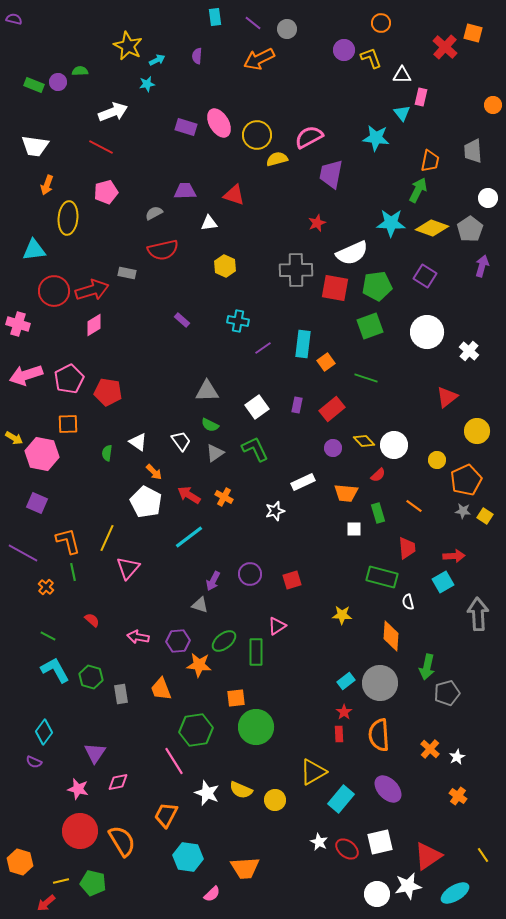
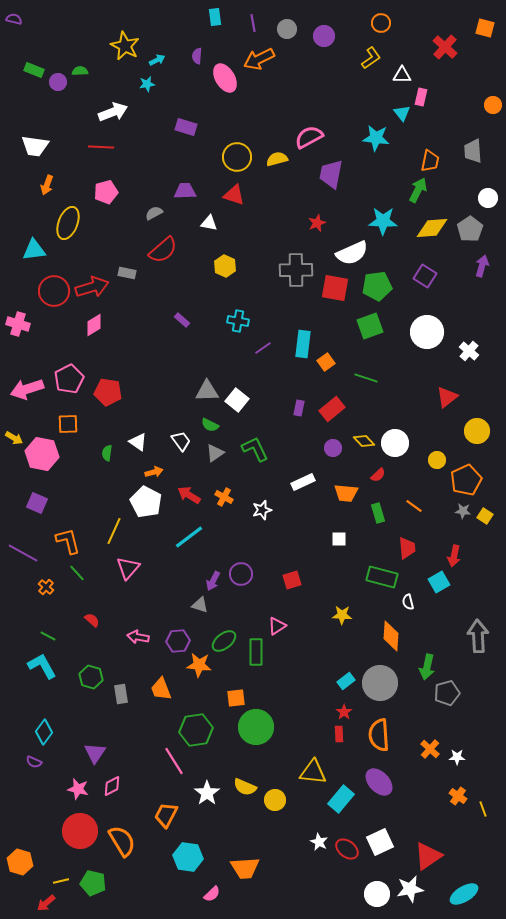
purple line at (253, 23): rotated 42 degrees clockwise
orange square at (473, 33): moved 12 px right, 5 px up
yellow star at (128, 46): moved 3 px left
purple circle at (344, 50): moved 20 px left, 14 px up
yellow L-shape at (371, 58): rotated 75 degrees clockwise
green rectangle at (34, 85): moved 15 px up
pink ellipse at (219, 123): moved 6 px right, 45 px up
yellow circle at (257, 135): moved 20 px left, 22 px down
red line at (101, 147): rotated 25 degrees counterclockwise
yellow ellipse at (68, 218): moved 5 px down; rotated 16 degrees clockwise
white triangle at (209, 223): rotated 18 degrees clockwise
cyan star at (391, 223): moved 8 px left, 2 px up
yellow diamond at (432, 228): rotated 24 degrees counterclockwise
red semicircle at (163, 250): rotated 28 degrees counterclockwise
red arrow at (92, 290): moved 3 px up
pink arrow at (26, 375): moved 1 px right, 14 px down
purple rectangle at (297, 405): moved 2 px right, 3 px down
white square at (257, 407): moved 20 px left, 7 px up; rotated 15 degrees counterclockwise
white circle at (394, 445): moved 1 px right, 2 px up
orange arrow at (154, 472): rotated 60 degrees counterclockwise
white star at (275, 511): moved 13 px left, 1 px up
white square at (354, 529): moved 15 px left, 10 px down
yellow line at (107, 538): moved 7 px right, 7 px up
red arrow at (454, 556): rotated 105 degrees clockwise
green line at (73, 572): moved 4 px right, 1 px down; rotated 30 degrees counterclockwise
purple circle at (250, 574): moved 9 px left
cyan square at (443, 582): moved 4 px left
gray arrow at (478, 614): moved 22 px down
cyan L-shape at (55, 670): moved 13 px left, 4 px up
white star at (457, 757): rotated 28 degrees clockwise
yellow triangle at (313, 772): rotated 36 degrees clockwise
pink diamond at (118, 782): moved 6 px left, 4 px down; rotated 15 degrees counterclockwise
purple ellipse at (388, 789): moved 9 px left, 7 px up
yellow semicircle at (241, 790): moved 4 px right, 3 px up
white star at (207, 793): rotated 15 degrees clockwise
white square at (380, 842): rotated 12 degrees counterclockwise
yellow line at (483, 855): moved 46 px up; rotated 14 degrees clockwise
white star at (408, 886): moved 2 px right, 3 px down
cyan ellipse at (455, 893): moved 9 px right, 1 px down
